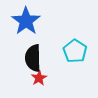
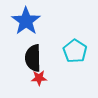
red star: rotated 28 degrees clockwise
